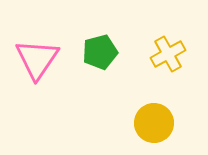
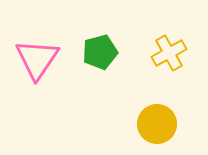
yellow cross: moved 1 px right, 1 px up
yellow circle: moved 3 px right, 1 px down
